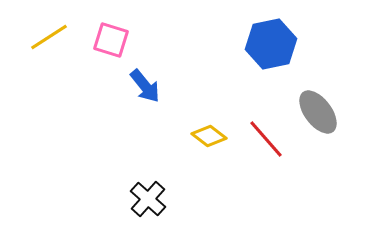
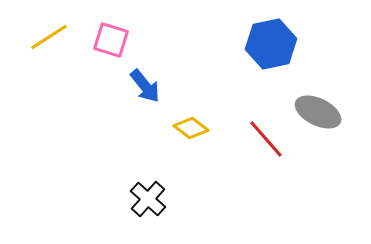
gray ellipse: rotated 27 degrees counterclockwise
yellow diamond: moved 18 px left, 8 px up
